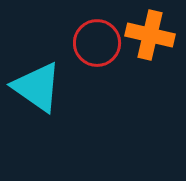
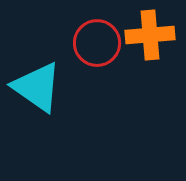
orange cross: rotated 18 degrees counterclockwise
